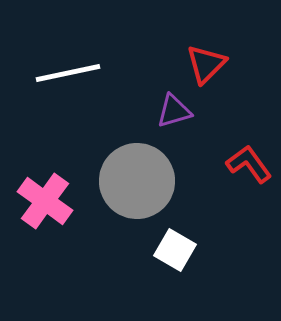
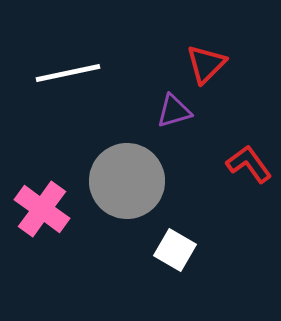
gray circle: moved 10 px left
pink cross: moved 3 px left, 8 px down
